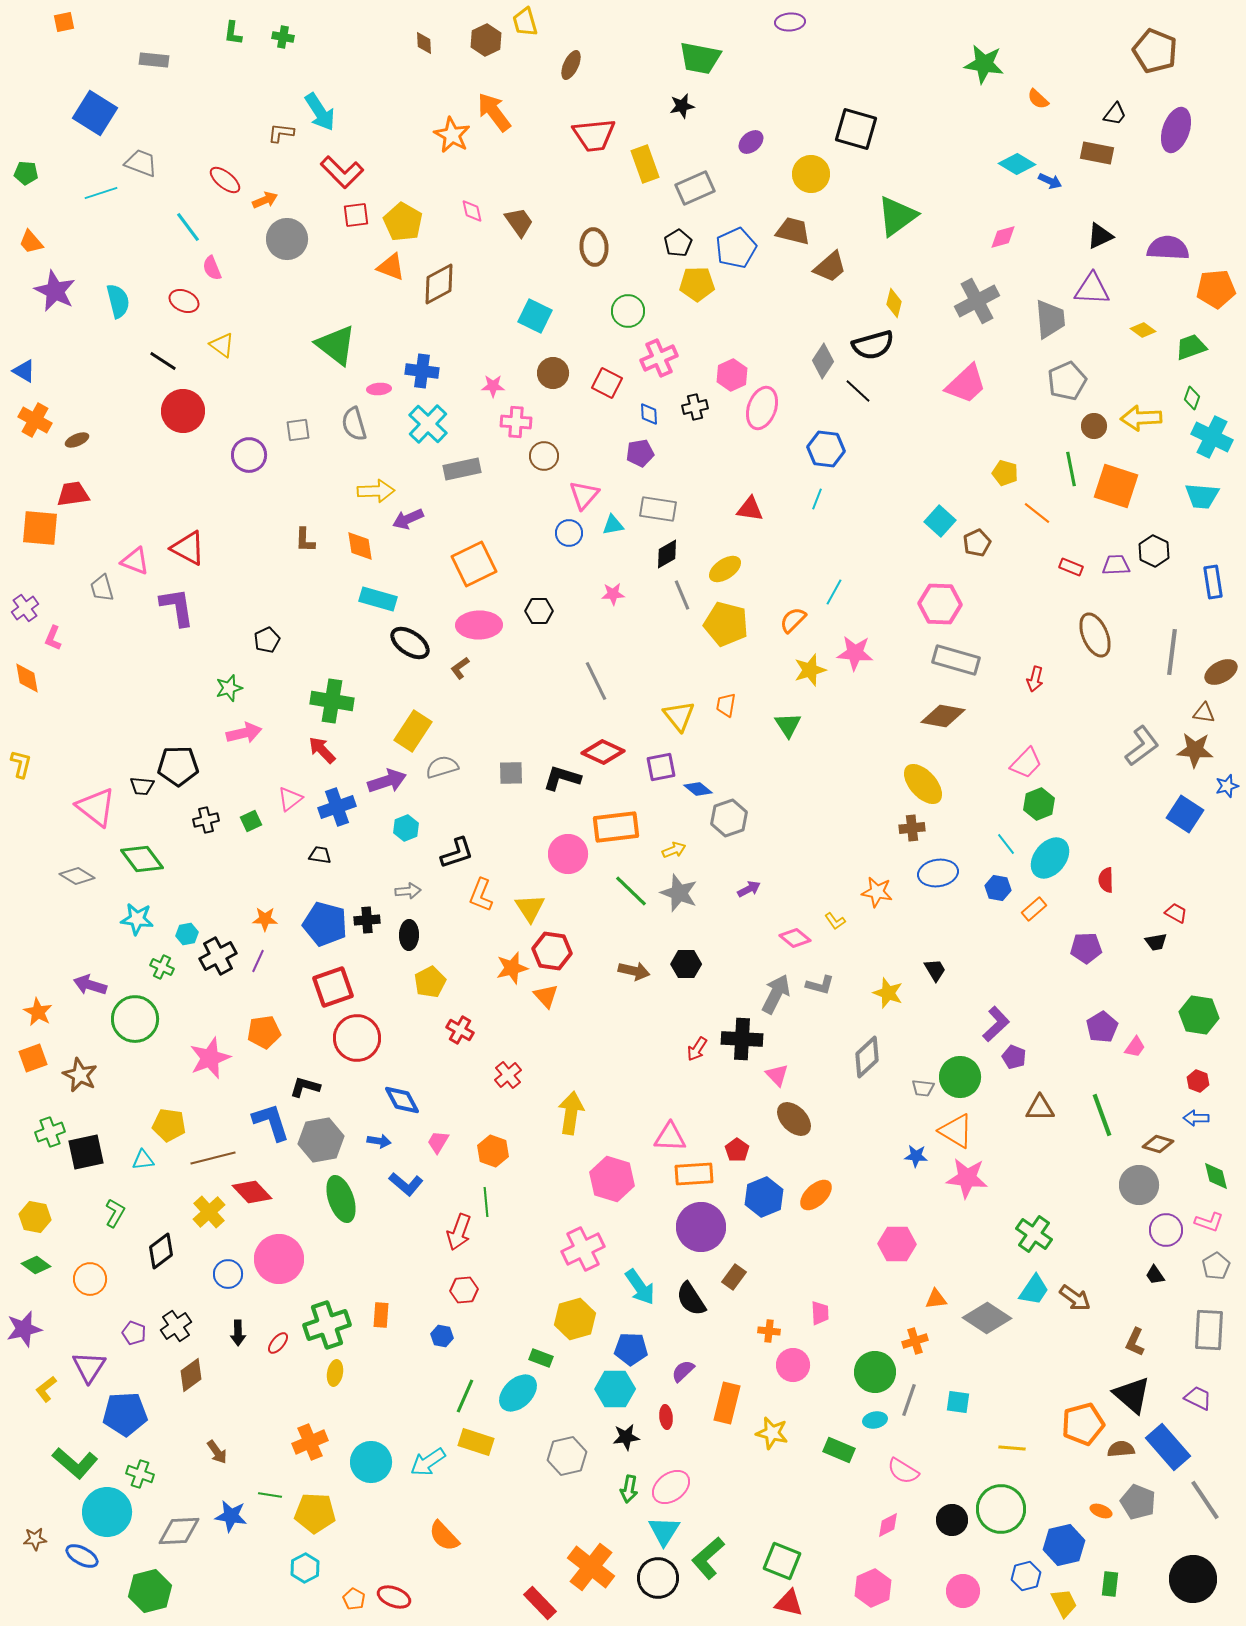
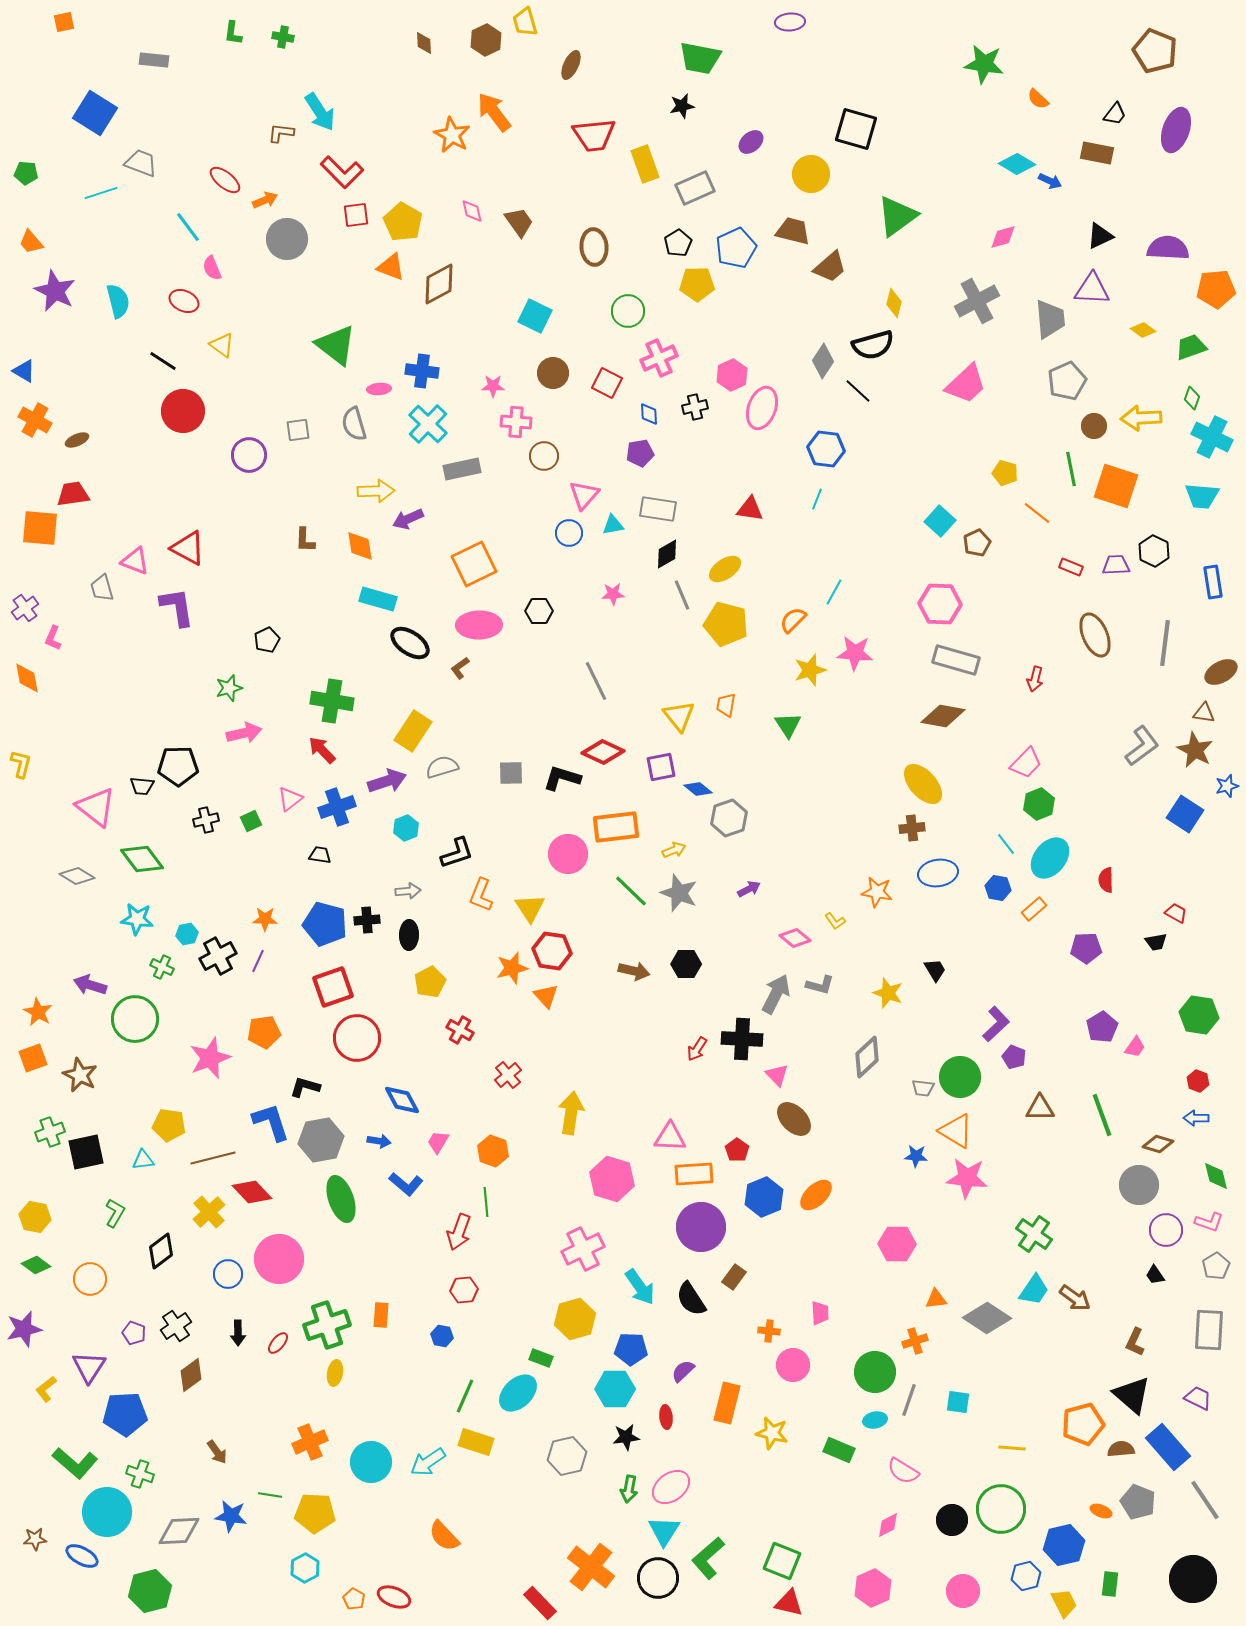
gray line at (1172, 652): moved 7 px left, 9 px up
brown star at (1195, 750): rotated 24 degrees clockwise
